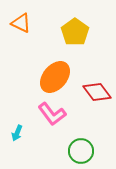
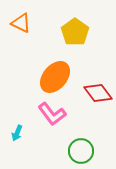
red diamond: moved 1 px right, 1 px down
